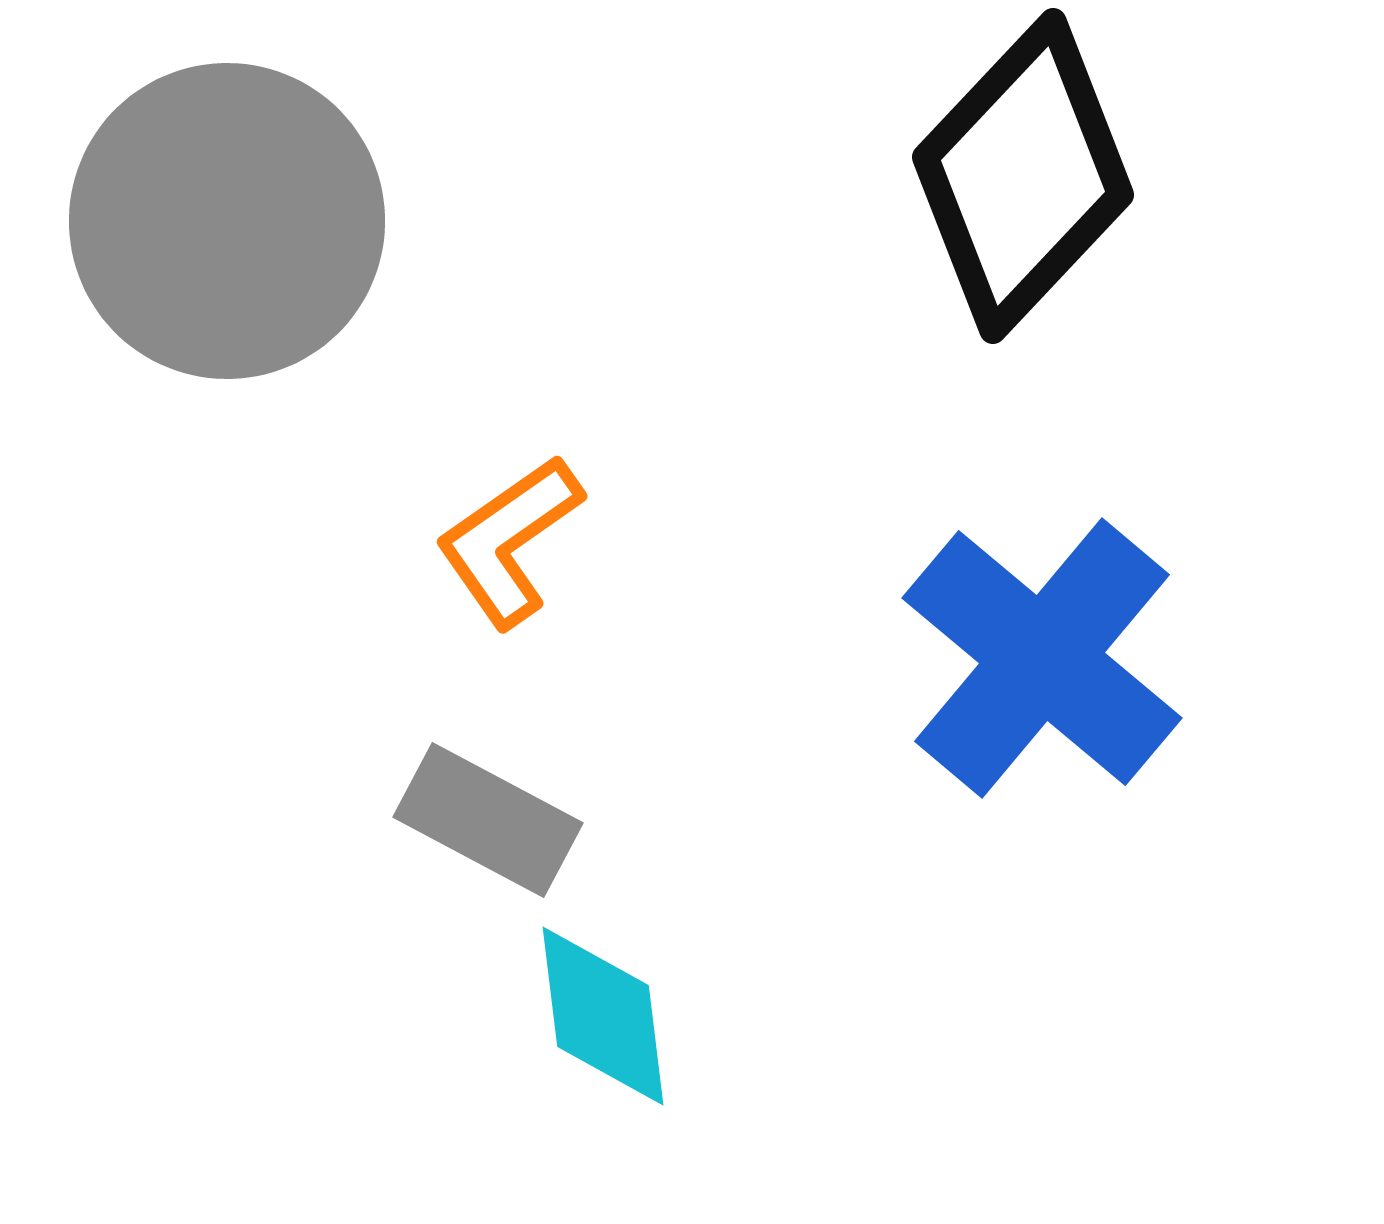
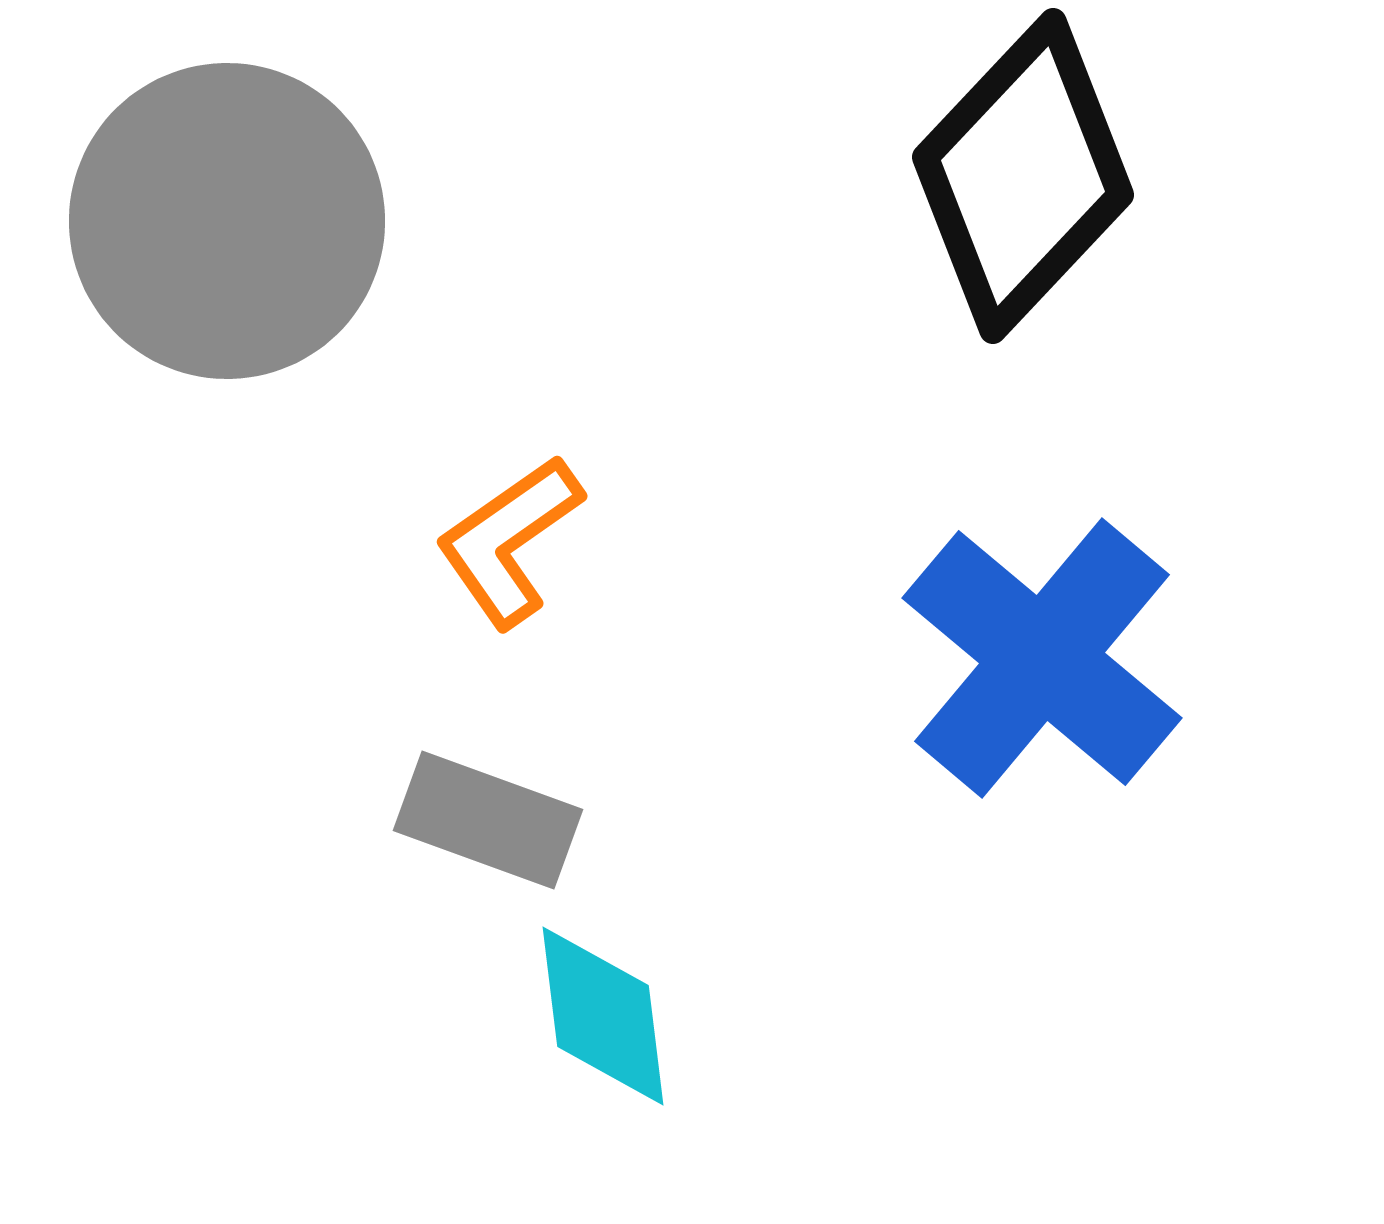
gray rectangle: rotated 8 degrees counterclockwise
